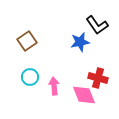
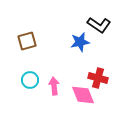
black L-shape: moved 2 px right; rotated 20 degrees counterclockwise
brown square: rotated 18 degrees clockwise
cyan circle: moved 3 px down
pink diamond: moved 1 px left
